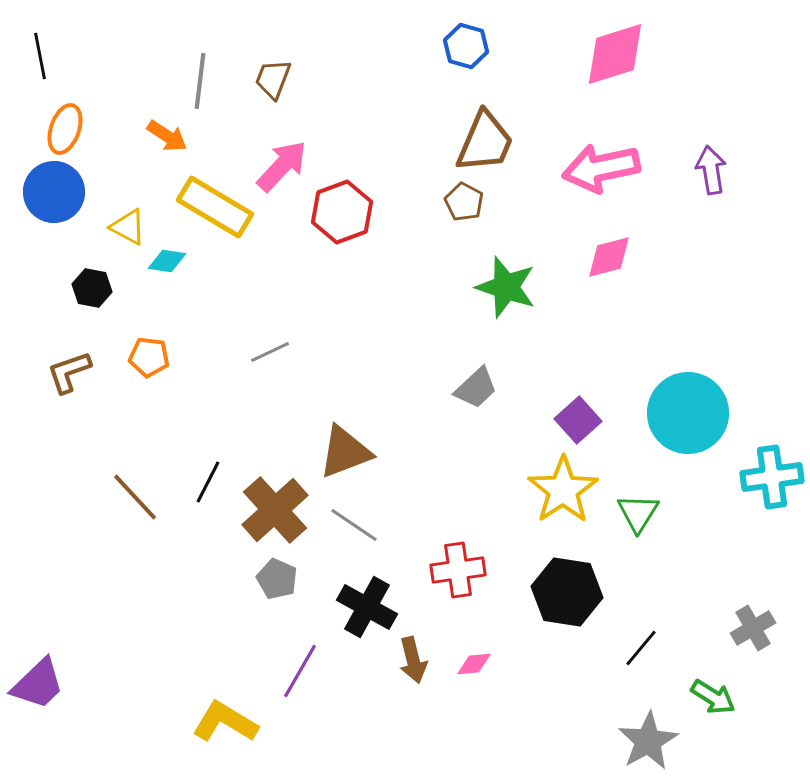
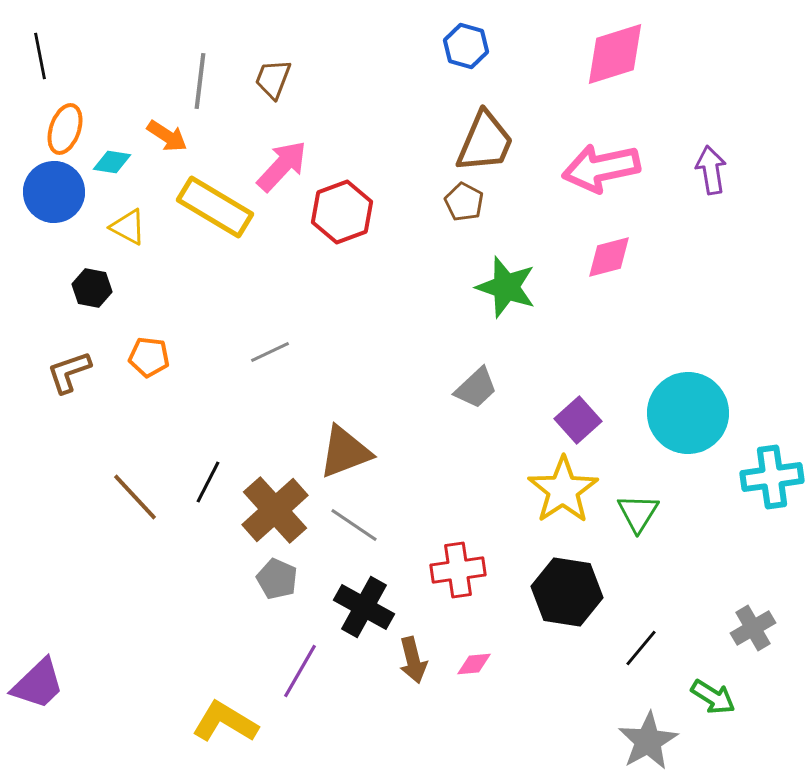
cyan diamond at (167, 261): moved 55 px left, 99 px up
black cross at (367, 607): moved 3 px left
